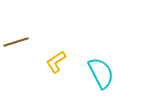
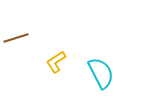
brown line: moved 4 px up
